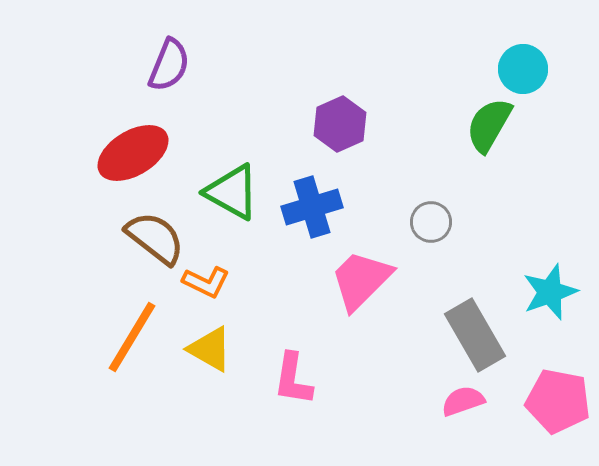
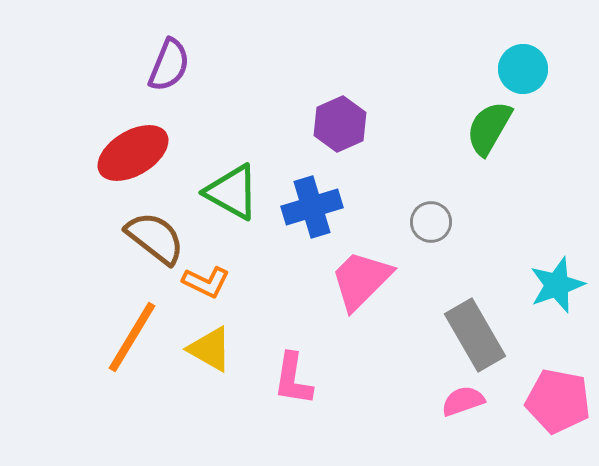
green semicircle: moved 3 px down
cyan star: moved 7 px right, 7 px up
